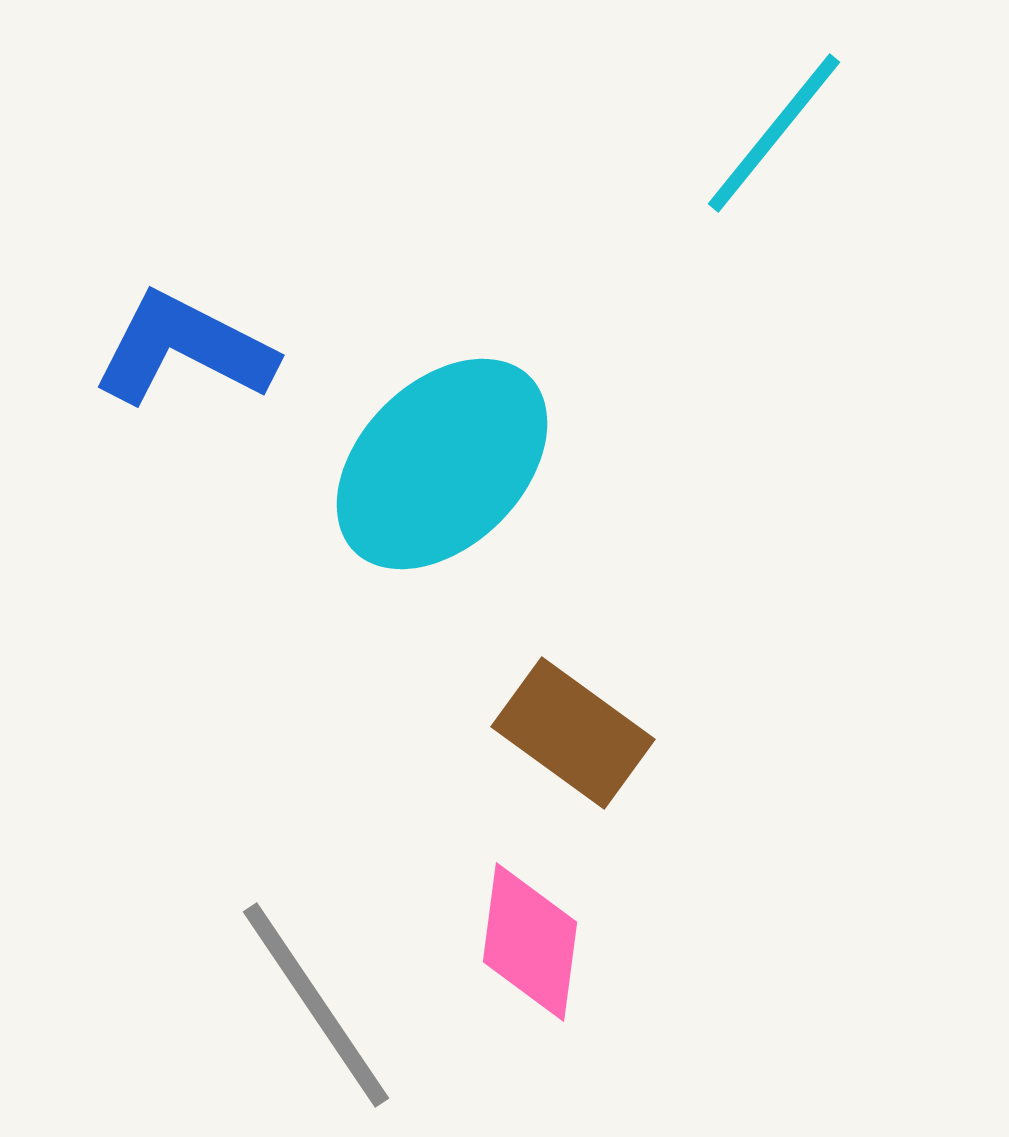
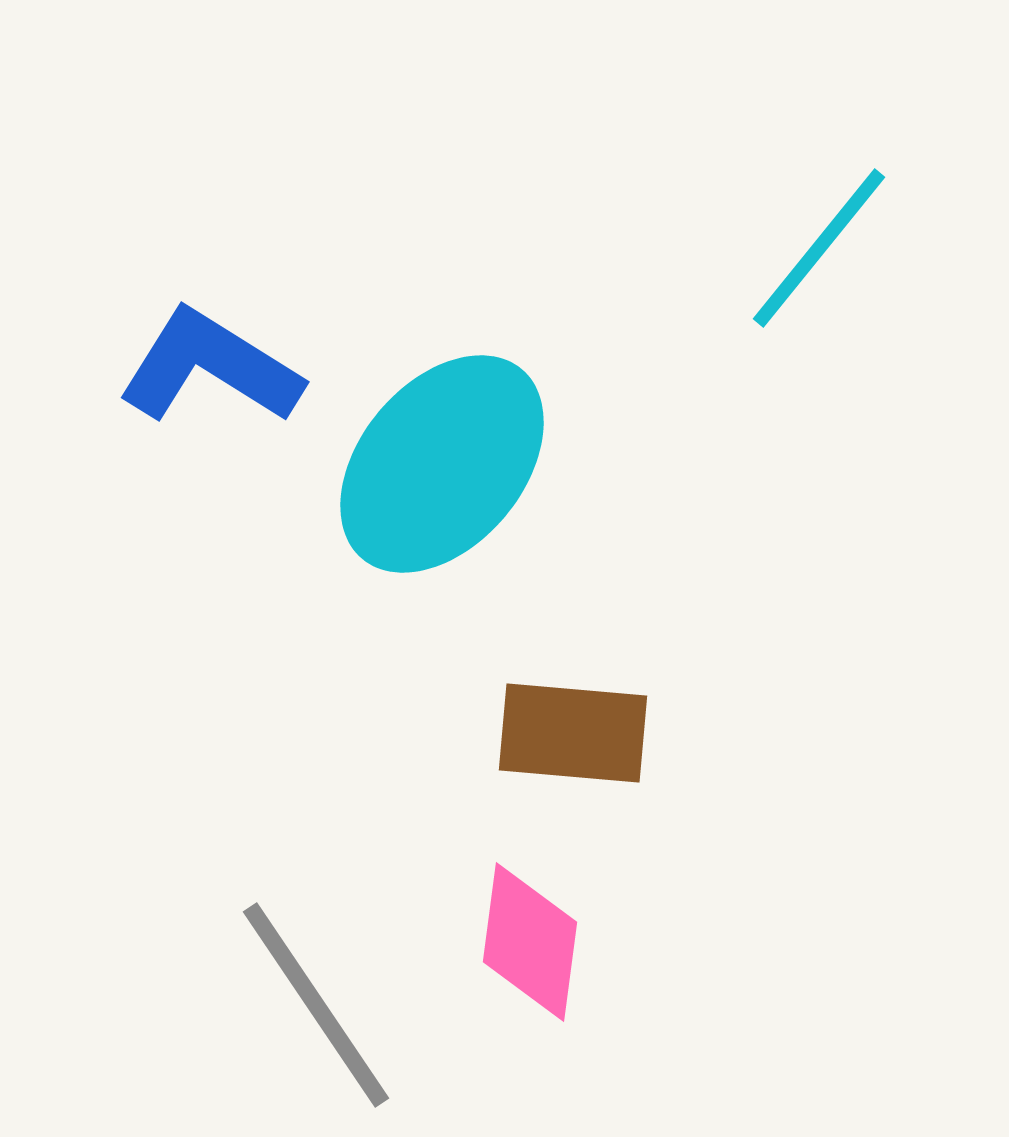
cyan line: moved 45 px right, 115 px down
blue L-shape: moved 26 px right, 18 px down; rotated 5 degrees clockwise
cyan ellipse: rotated 5 degrees counterclockwise
brown rectangle: rotated 31 degrees counterclockwise
